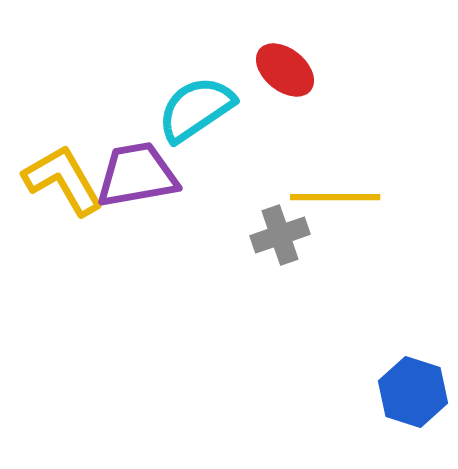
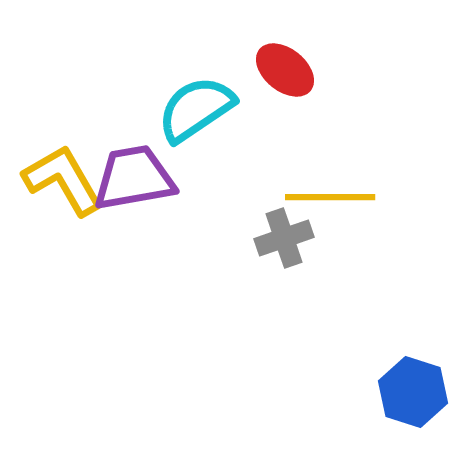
purple trapezoid: moved 3 px left, 3 px down
yellow line: moved 5 px left
gray cross: moved 4 px right, 3 px down
